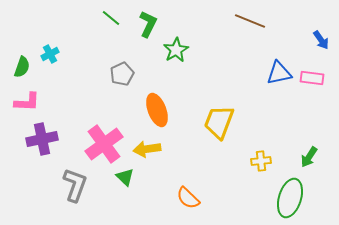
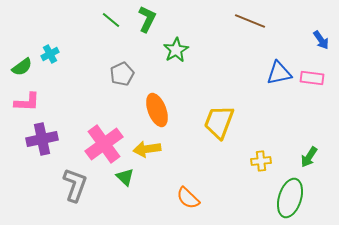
green line: moved 2 px down
green L-shape: moved 1 px left, 5 px up
green semicircle: rotated 35 degrees clockwise
